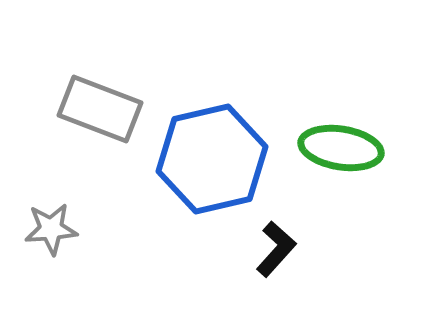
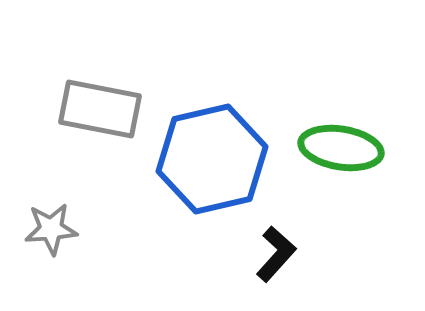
gray rectangle: rotated 10 degrees counterclockwise
black L-shape: moved 5 px down
